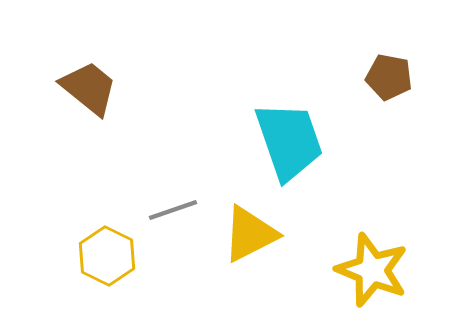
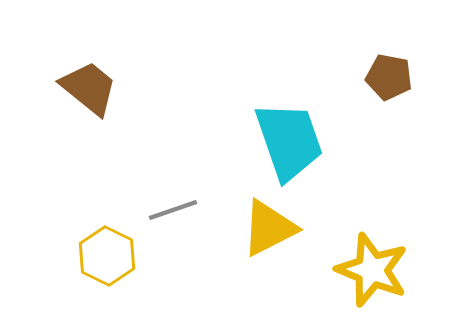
yellow triangle: moved 19 px right, 6 px up
